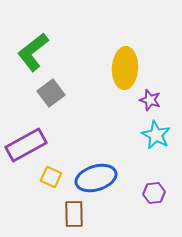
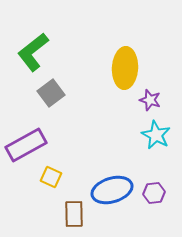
blue ellipse: moved 16 px right, 12 px down
